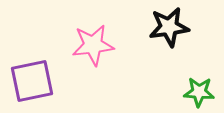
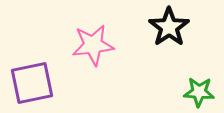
black star: rotated 27 degrees counterclockwise
purple square: moved 2 px down
